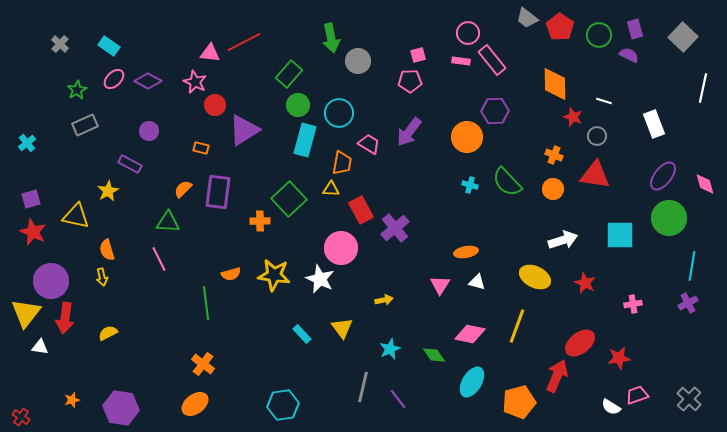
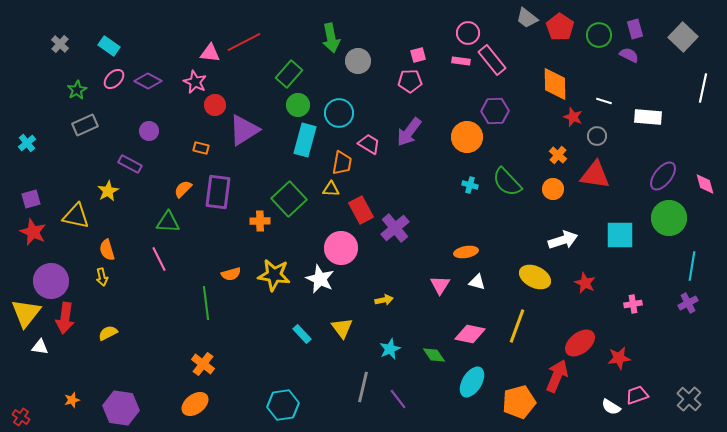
white rectangle at (654, 124): moved 6 px left, 7 px up; rotated 64 degrees counterclockwise
orange cross at (554, 155): moved 4 px right; rotated 18 degrees clockwise
